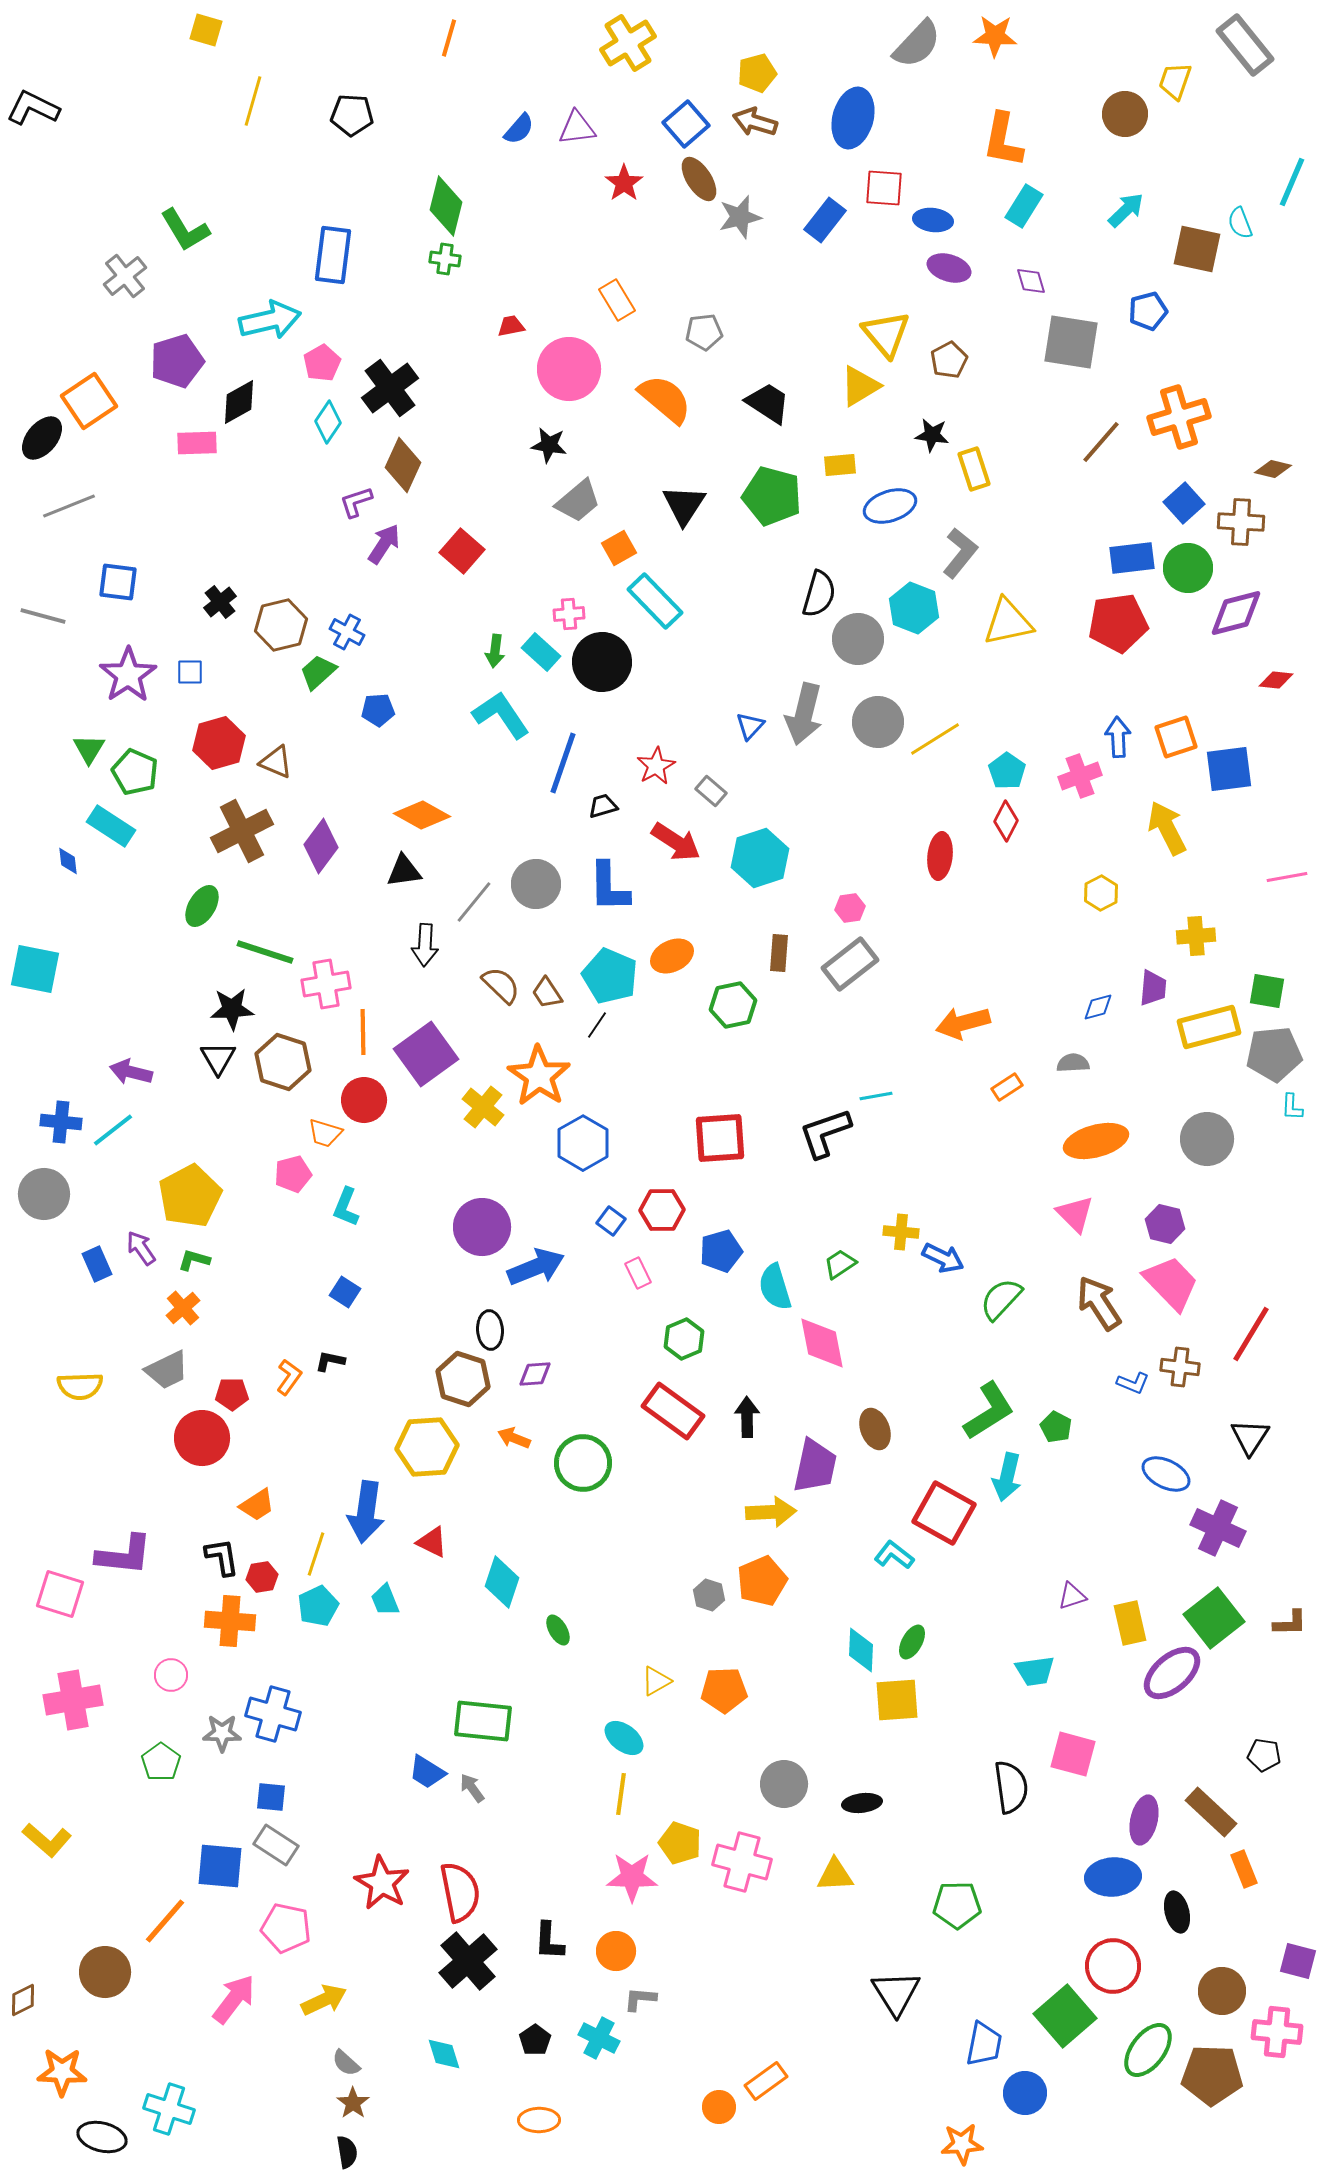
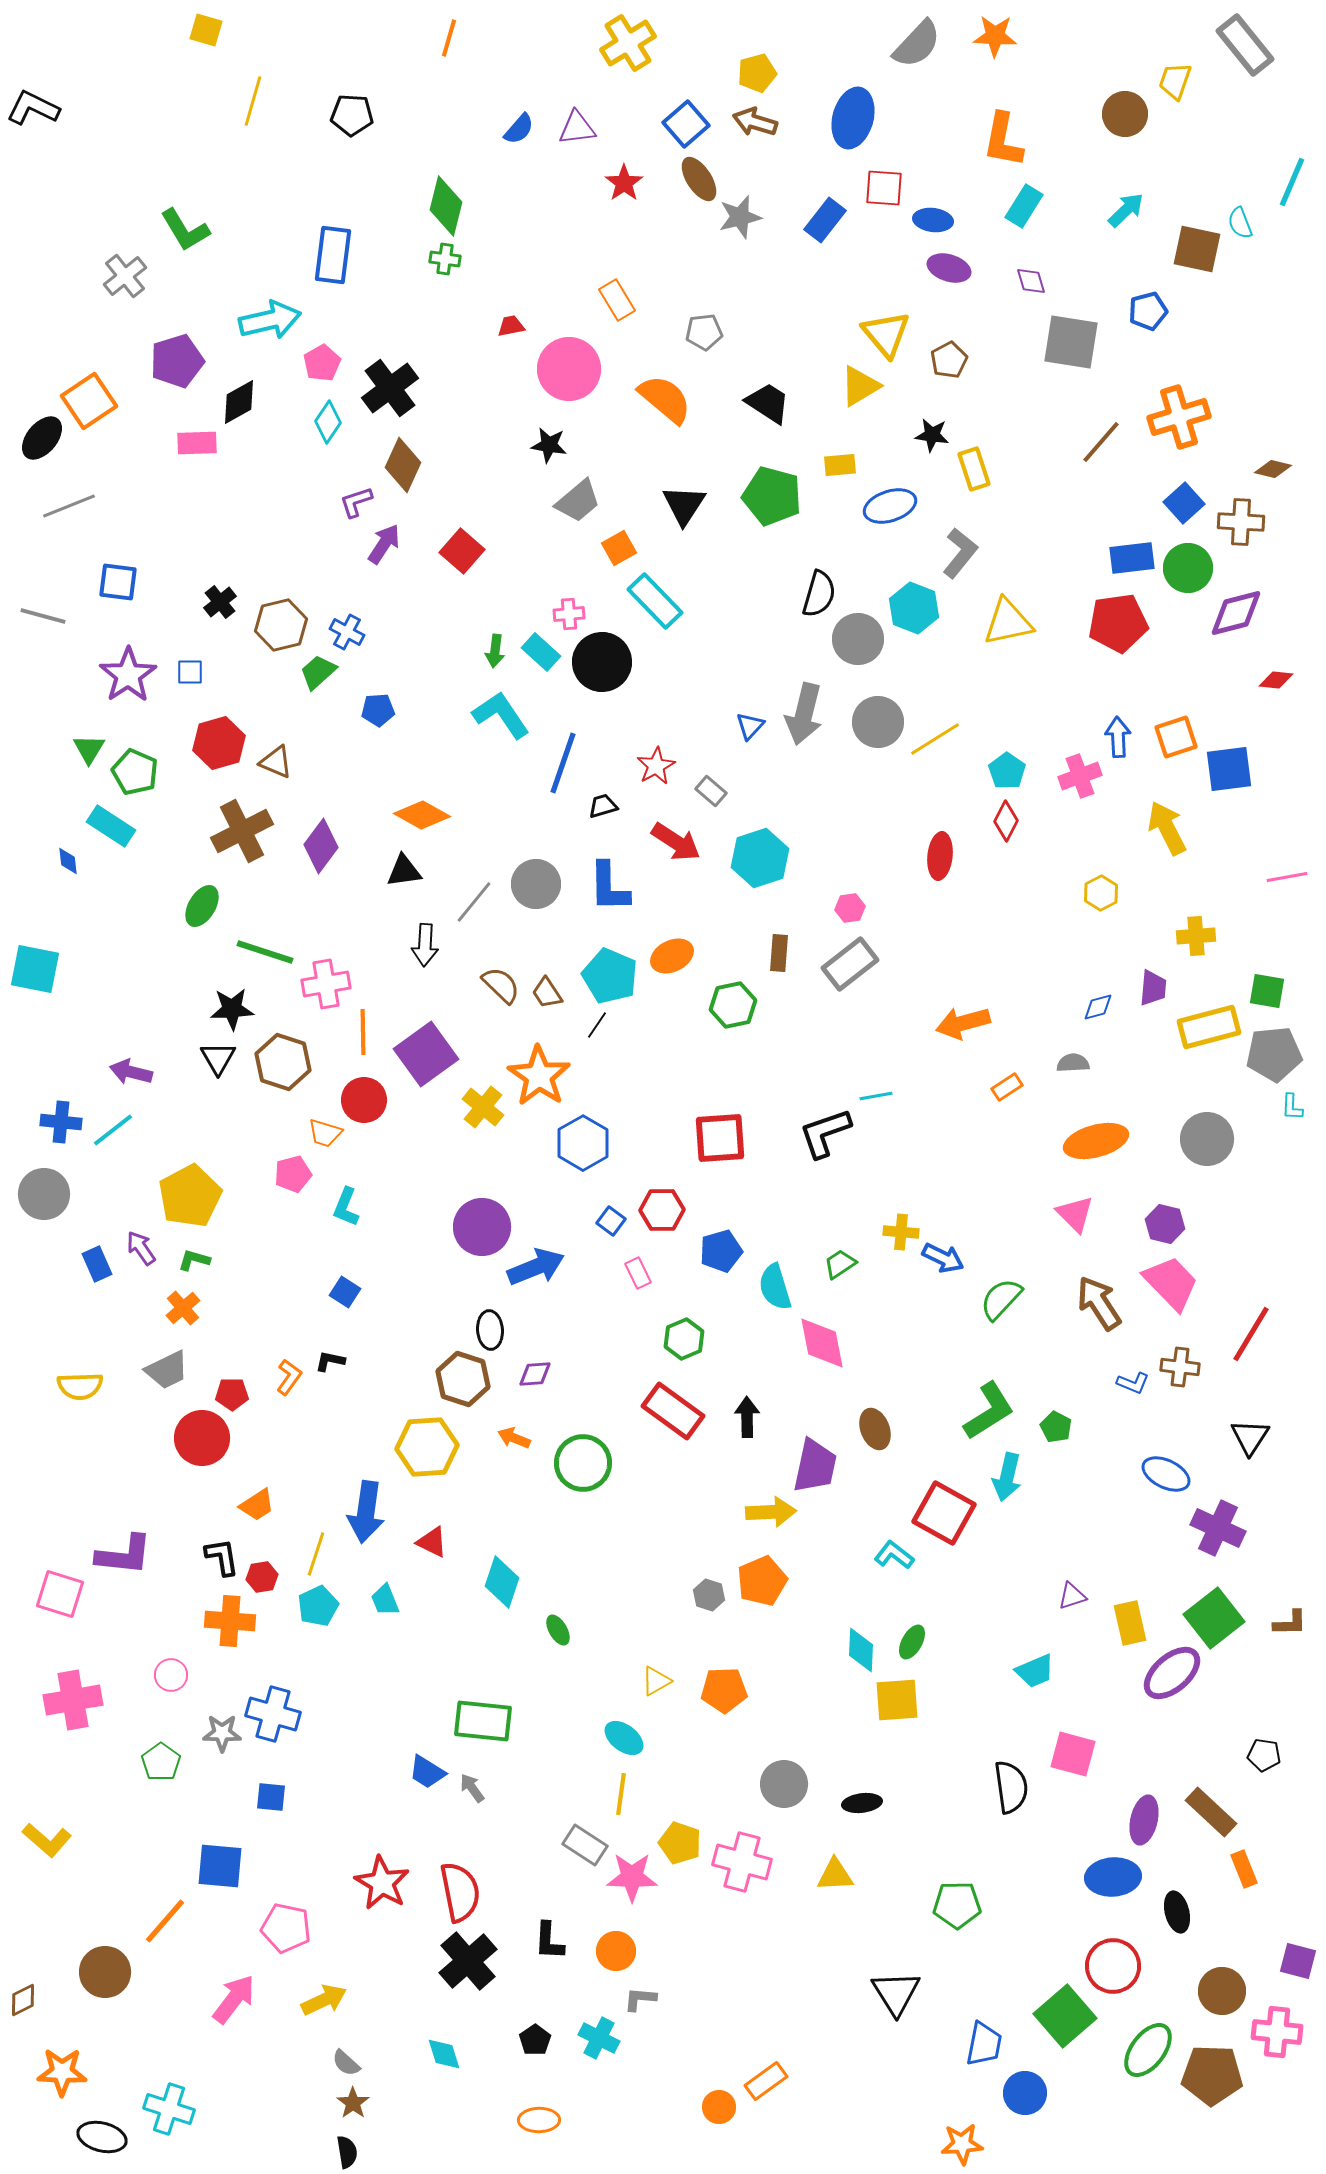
cyan trapezoid at (1035, 1671): rotated 15 degrees counterclockwise
gray rectangle at (276, 1845): moved 309 px right
